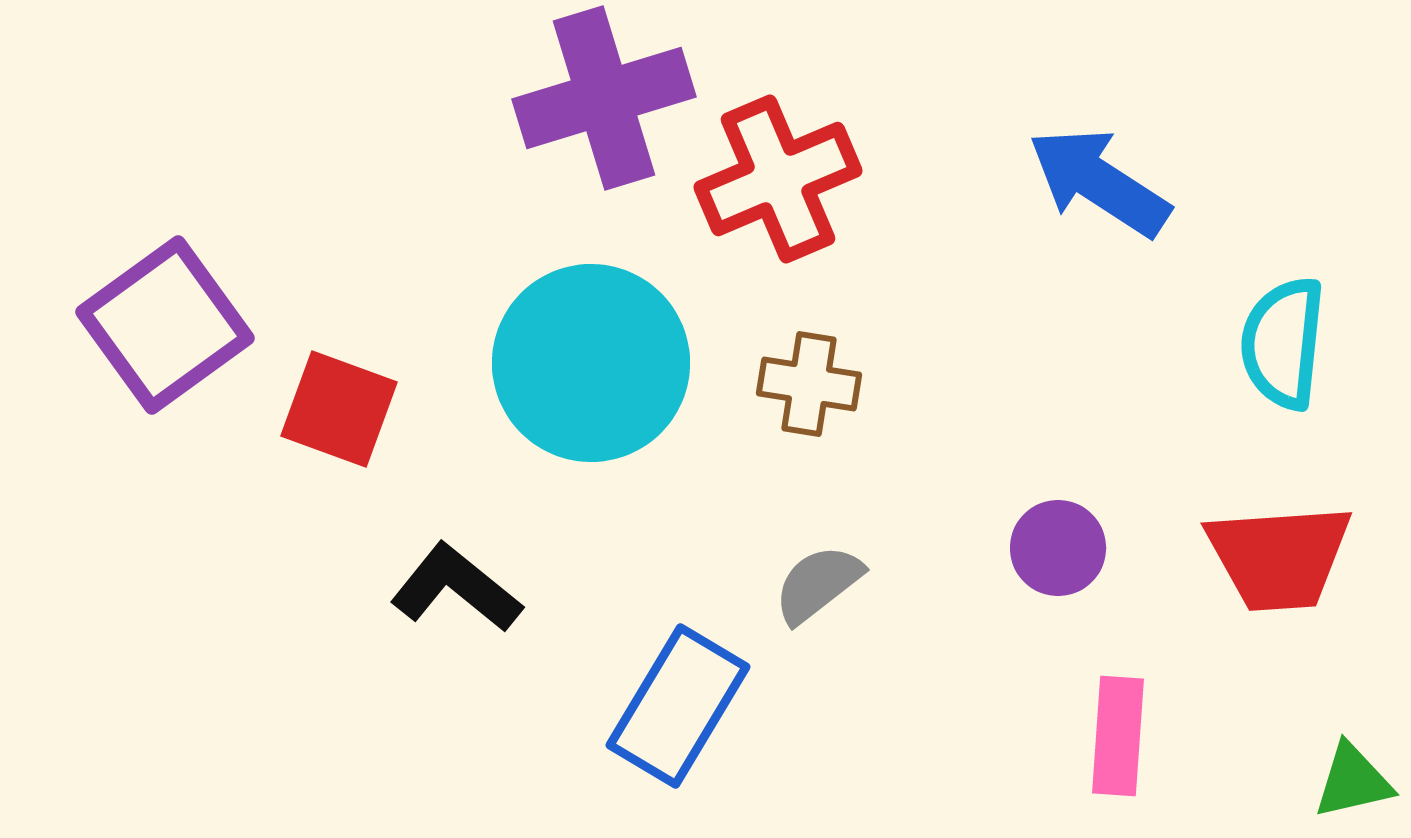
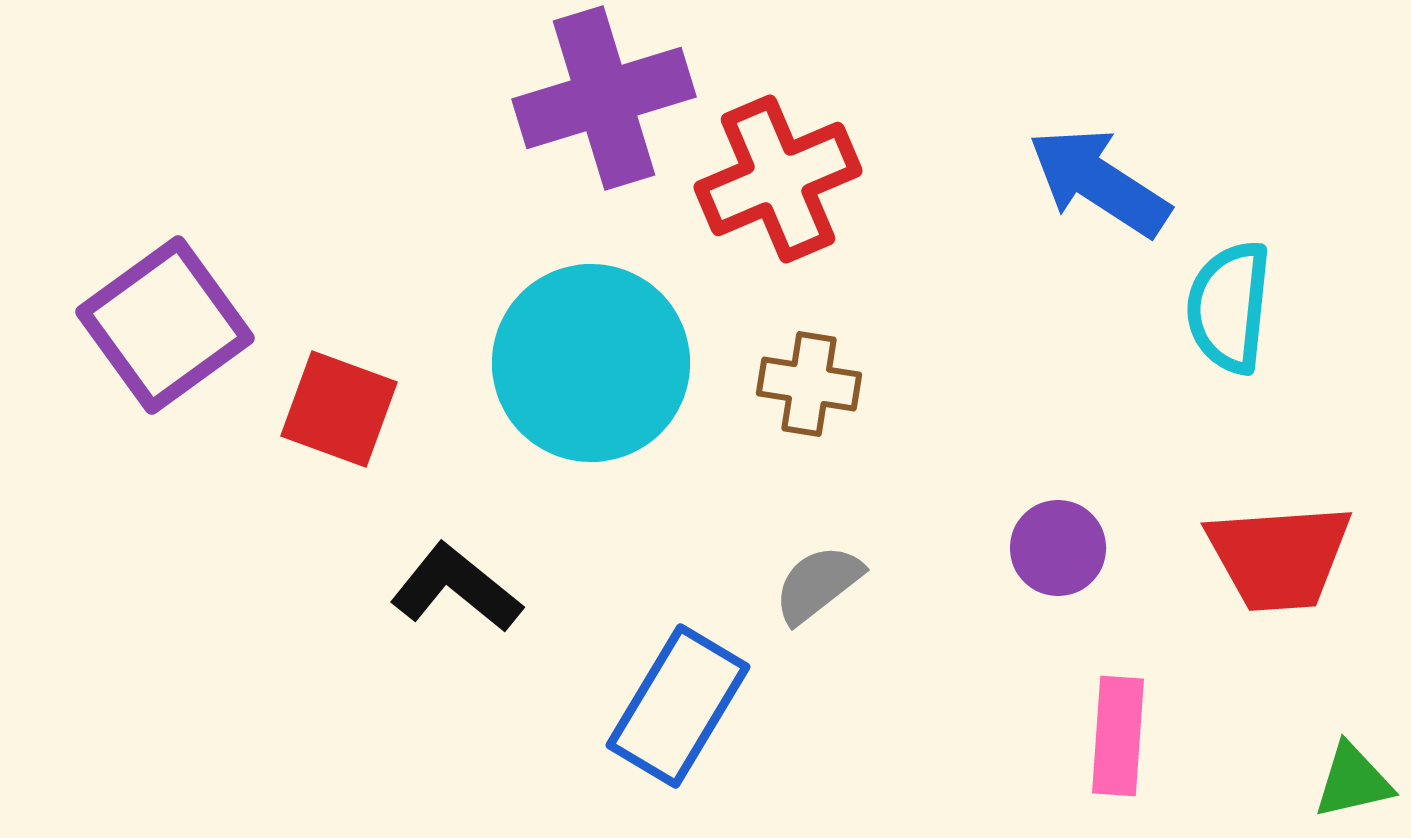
cyan semicircle: moved 54 px left, 36 px up
